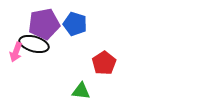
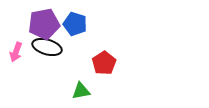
black ellipse: moved 13 px right, 3 px down
green triangle: rotated 18 degrees counterclockwise
